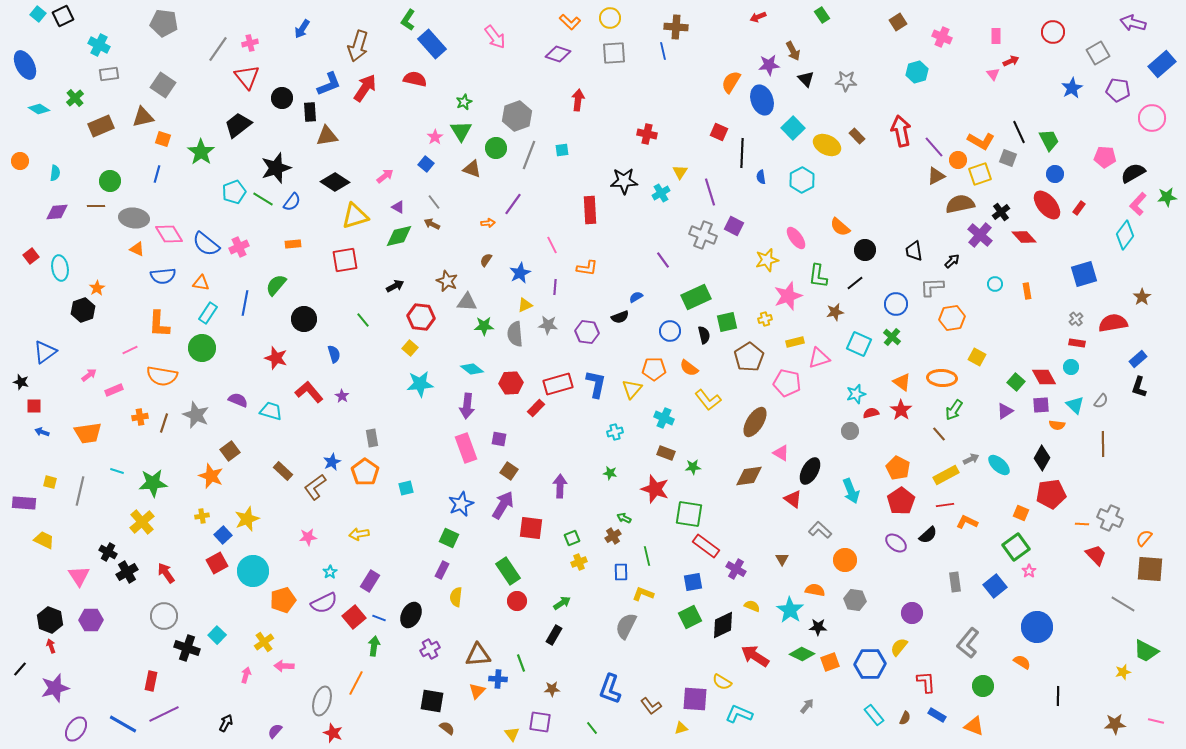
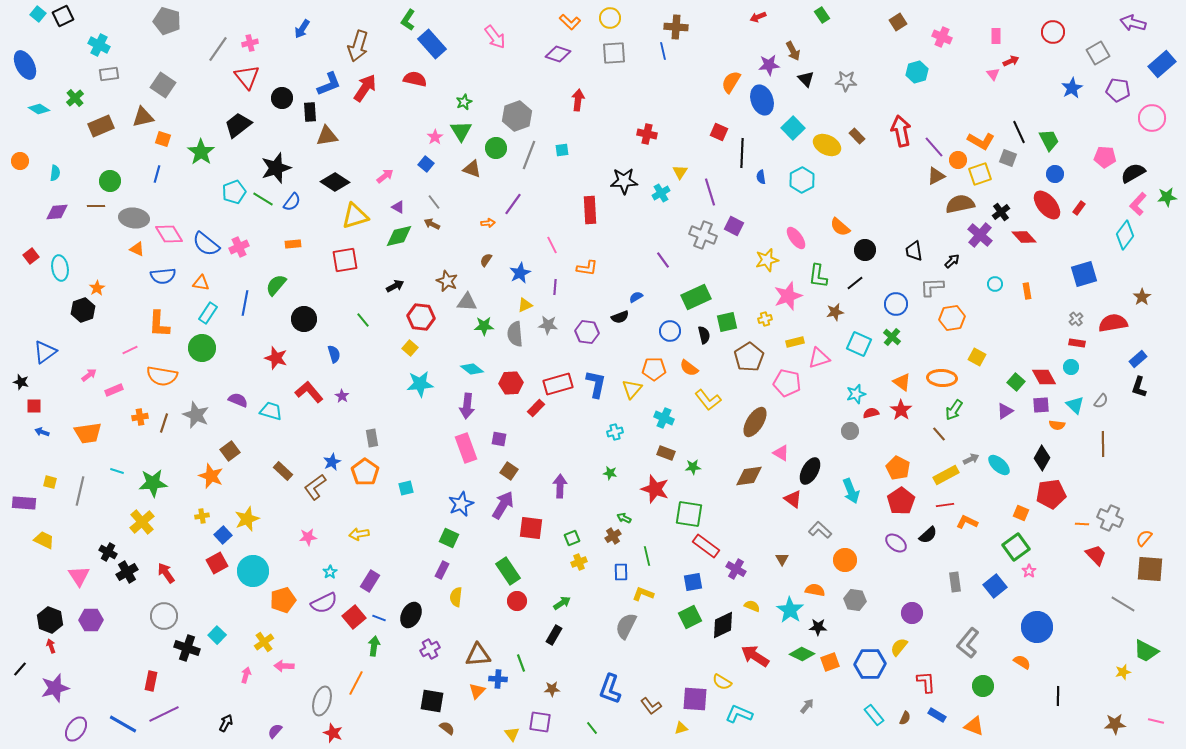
gray pentagon at (164, 23): moved 3 px right, 2 px up; rotated 8 degrees clockwise
